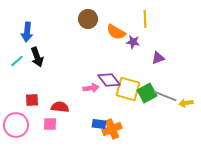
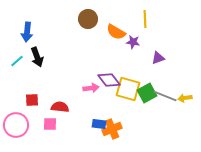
yellow arrow: moved 1 px left, 5 px up
